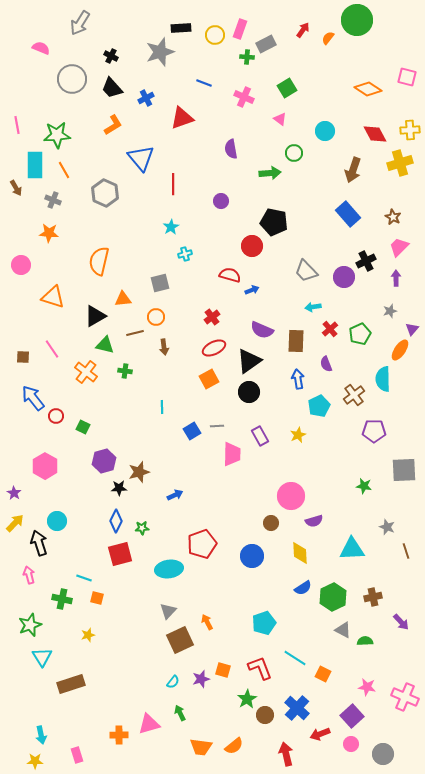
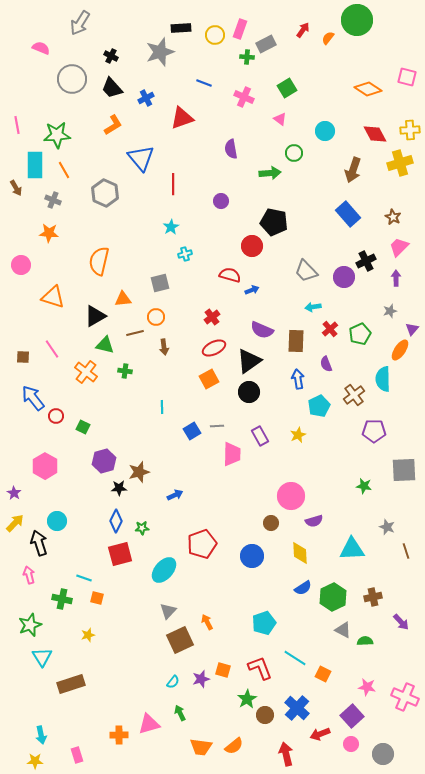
cyan ellipse at (169, 569): moved 5 px left, 1 px down; rotated 40 degrees counterclockwise
